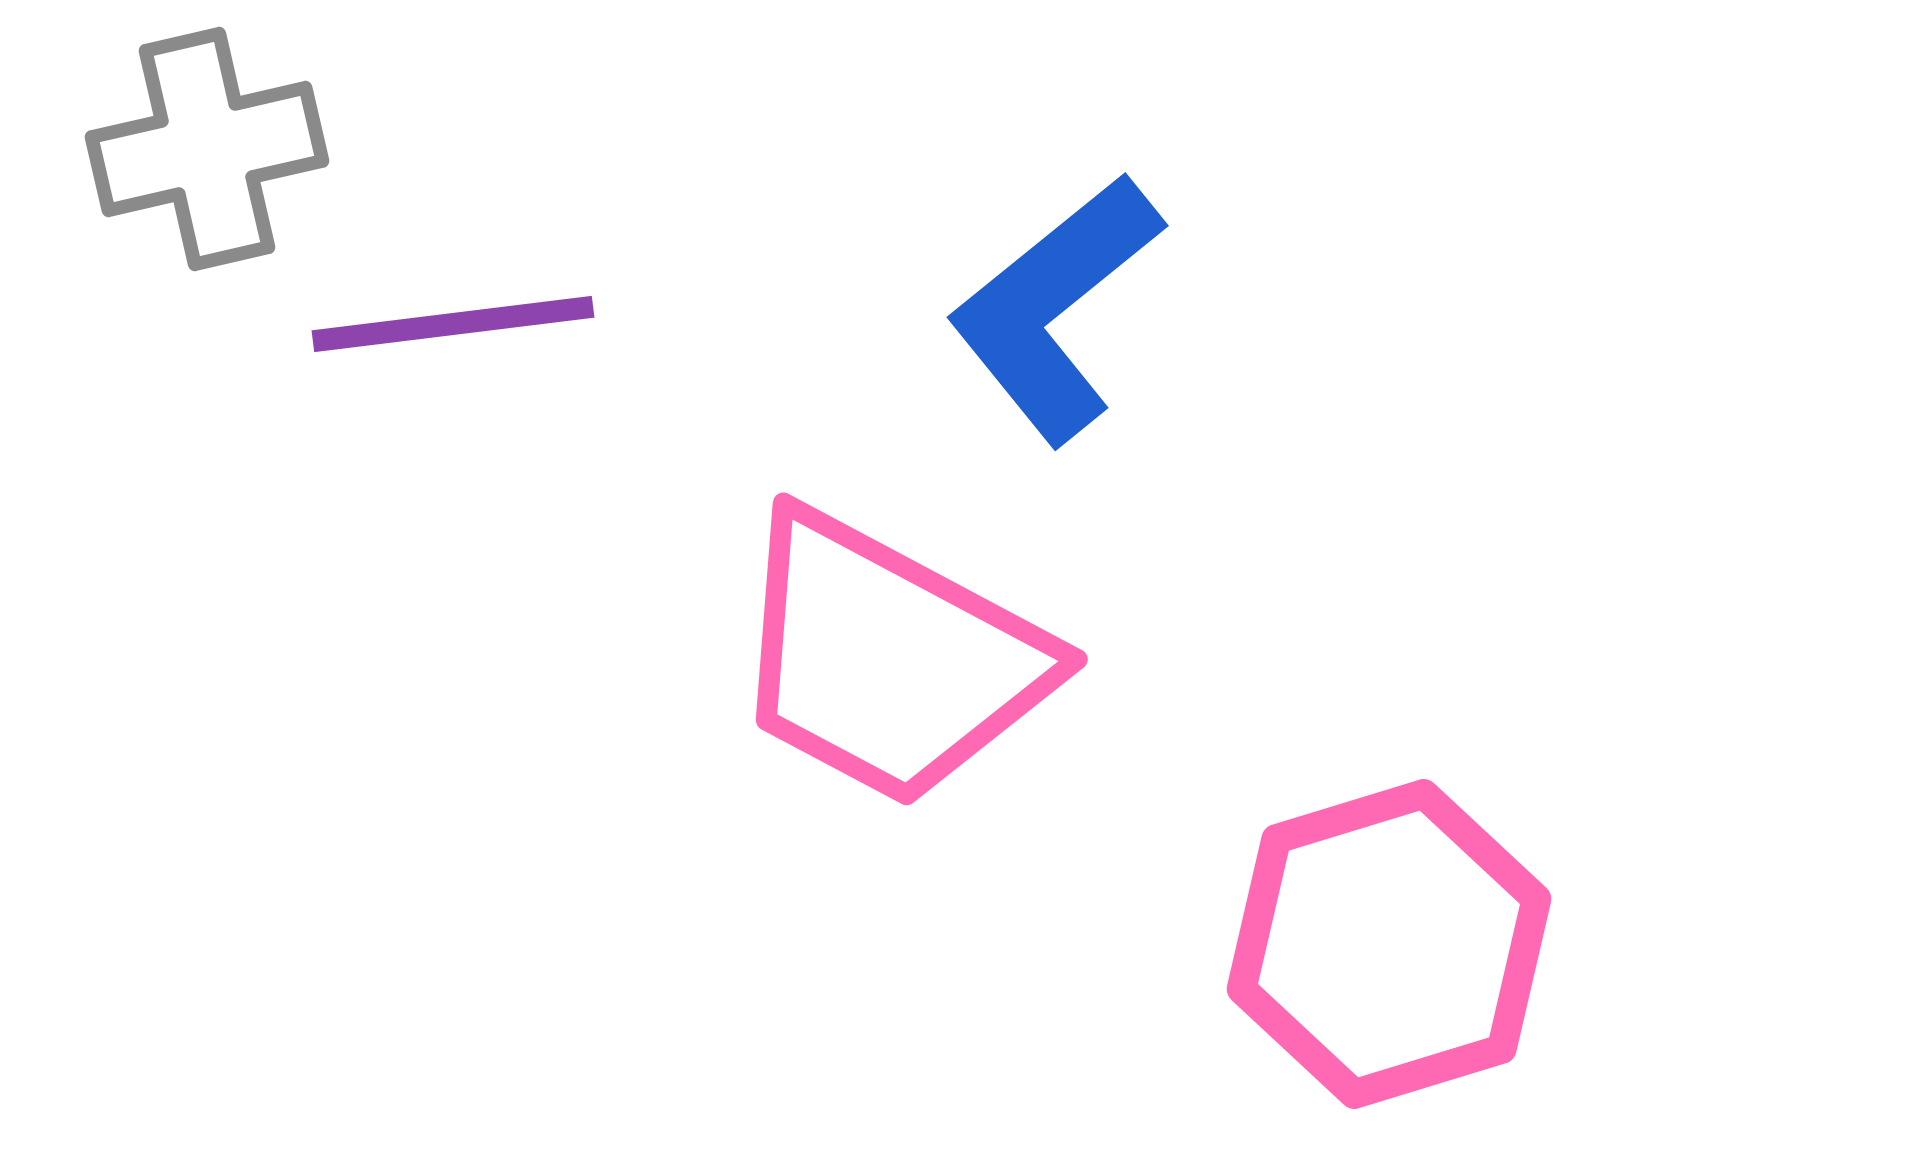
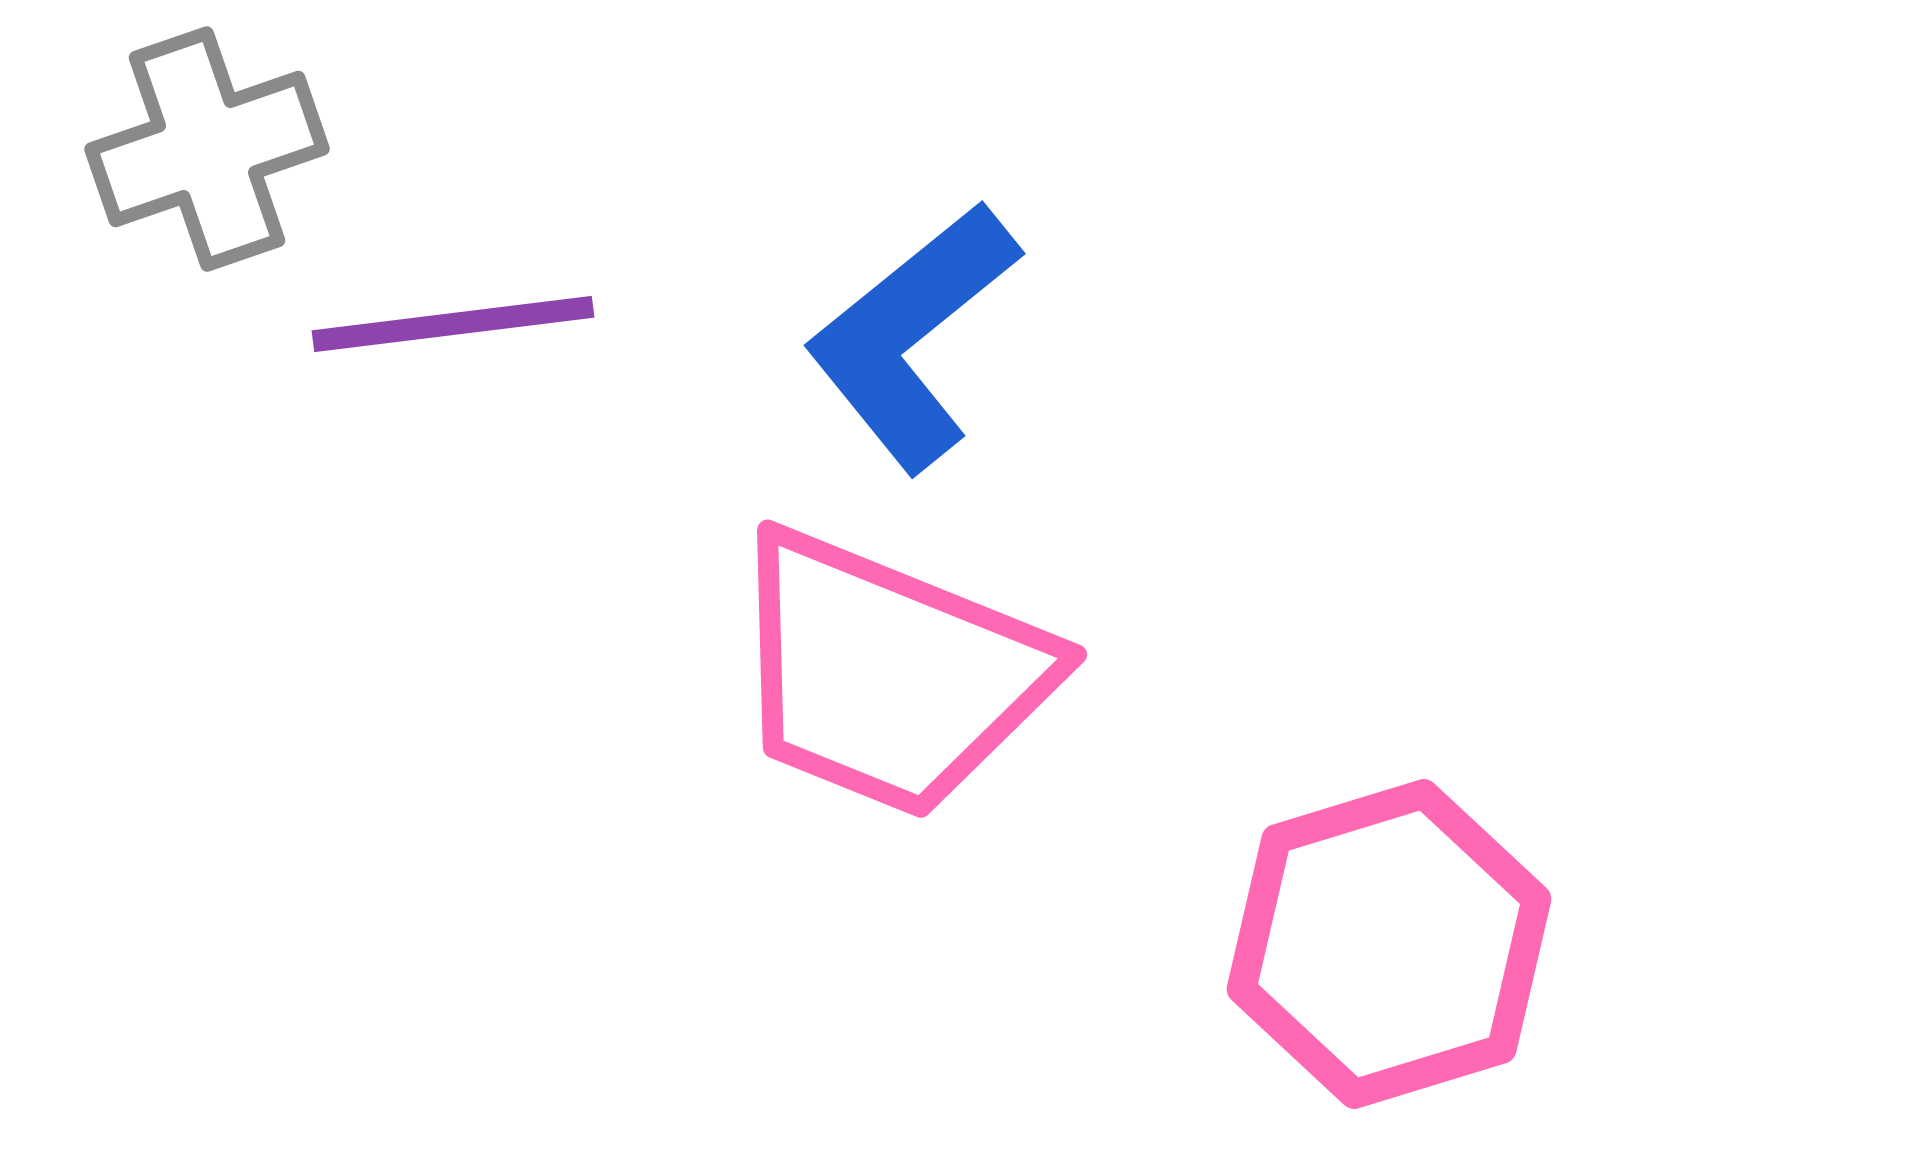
gray cross: rotated 6 degrees counterclockwise
blue L-shape: moved 143 px left, 28 px down
pink trapezoid: moved 15 px down; rotated 6 degrees counterclockwise
